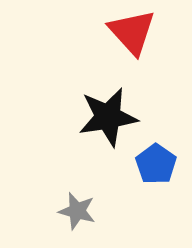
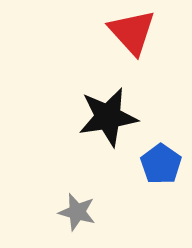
blue pentagon: moved 5 px right
gray star: moved 1 px down
